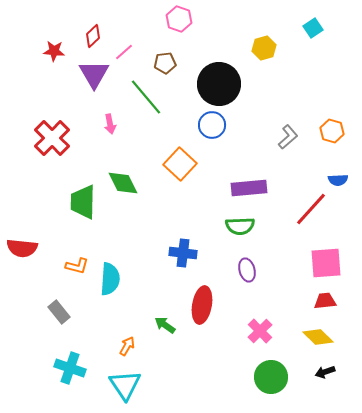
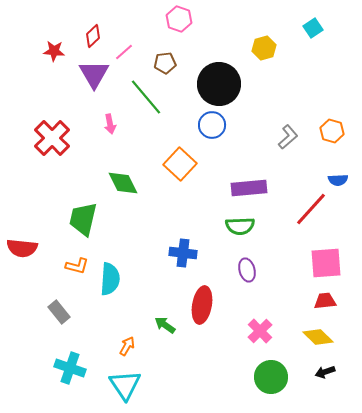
green trapezoid: moved 17 px down; rotated 12 degrees clockwise
